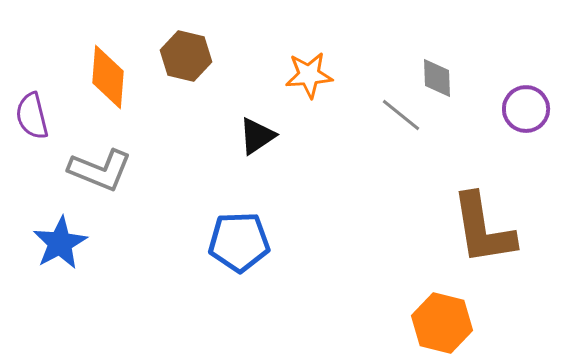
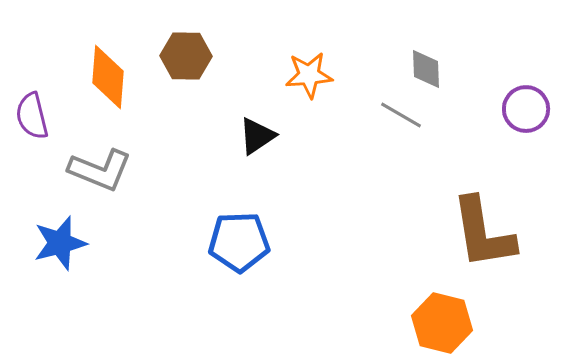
brown hexagon: rotated 12 degrees counterclockwise
gray diamond: moved 11 px left, 9 px up
gray line: rotated 9 degrees counterclockwise
brown L-shape: moved 4 px down
blue star: rotated 14 degrees clockwise
